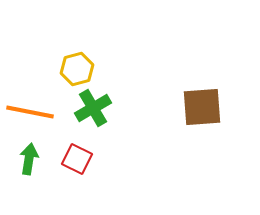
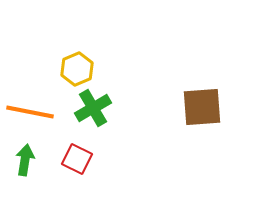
yellow hexagon: rotated 8 degrees counterclockwise
green arrow: moved 4 px left, 1 px down
